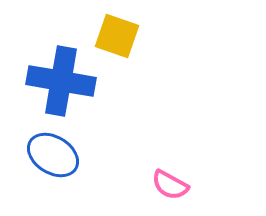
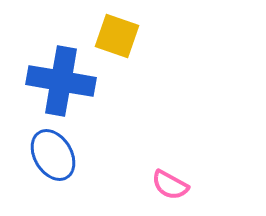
blue ellipse: rotated 27 degrees clockwise
